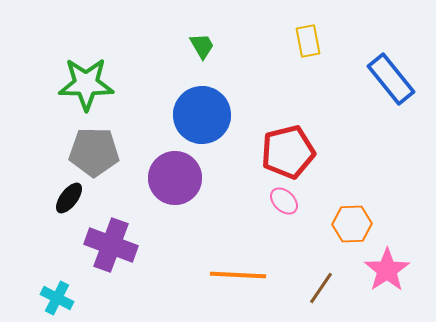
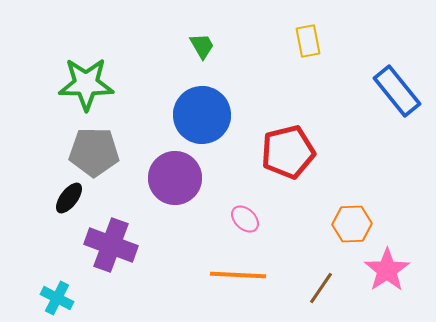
blue rectangle: moved 6 px right, 12 px down
pink ellipse: moved 39 px left, 18 px down
